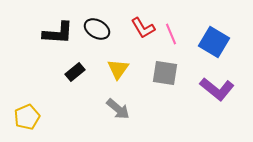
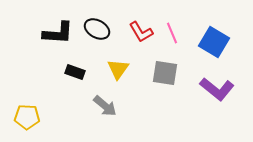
red L-shape: moved 2 px left, 4 px down
pink line: moved 1 px right, 1 px up
black rectangle: rotated 60 degrees clockwise
gray arrow: moved 13 px left, 3 px up
yellow pentagon: rotated 25 degrees clockwise
